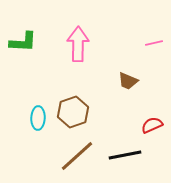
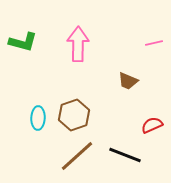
green L-shape: rotated 12 degrees clockwise
brown hexagon: moved 1 px right, 3 px down
black line: rotated 32 degrees clockwise
